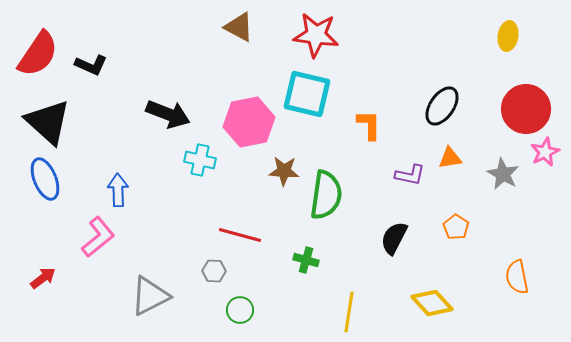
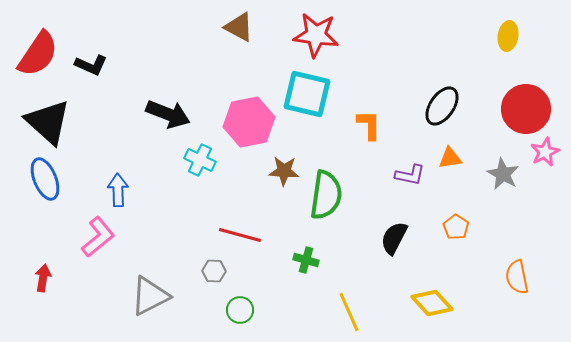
cyan cross: rotated 12 degrees clockwise
red arrow: rotated 44 degrees counterclockwise
yellow line: rotated 33 degrees counterclockwise
